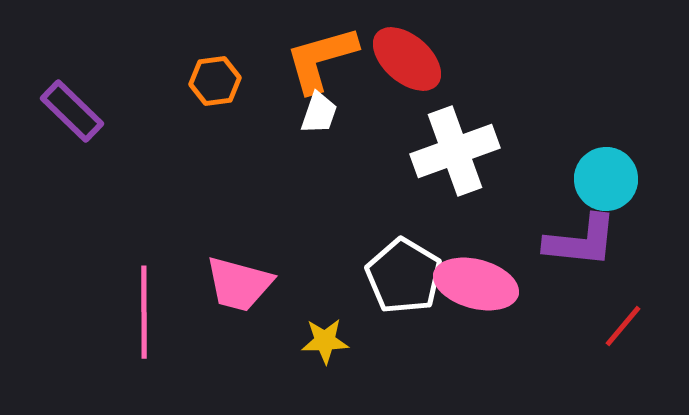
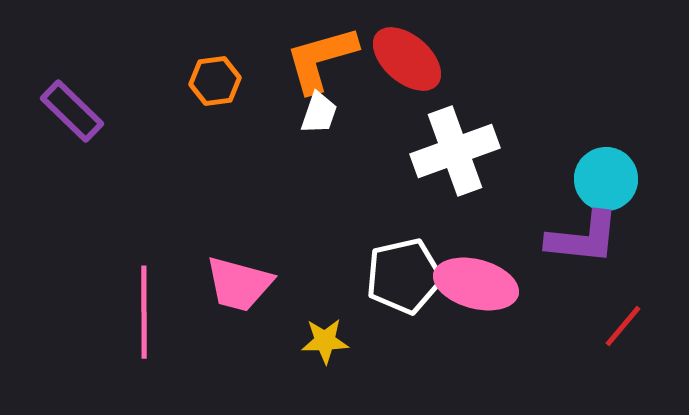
purple L-shape: moved 2 px right, 3 px up
white pentagon: rotated 28 degrees clockwise
